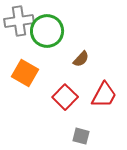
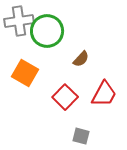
red trapezoid: moved 1 px up
